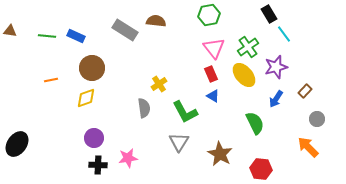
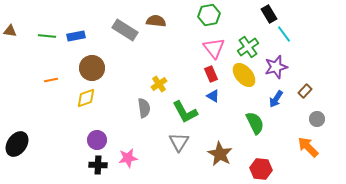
blue rectangle: rotated 36 degrees counterclockwise
purple circle: moved 3 px right, 2 px down
